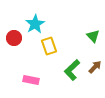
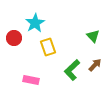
cyan star: moved 1 px up
yellow rectangle: moved 1 px left, 1 px down
brown arrow: moved 2 px up
